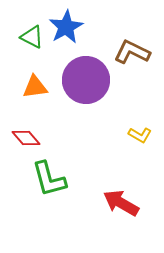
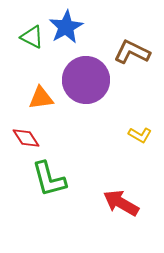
orange triangle: moved 6 px right, 11 px down
red diamond: rotated 8 degrees clockwise
